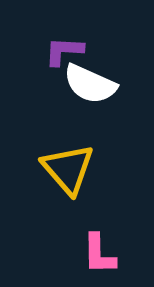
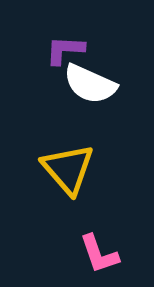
purple L-shape: moved 1 px right, 1 px up
pink L-shape: rotated 18 degrees counterclockwise
